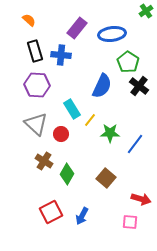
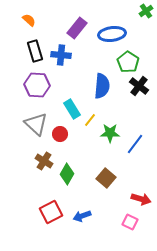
blue semicircle: rotated 20 degrees counterclockwise
red circle: moved 1 px left
blue arrow: rotated 42 degrees clockwise
pink square: rotated 21 degrees clockwise
